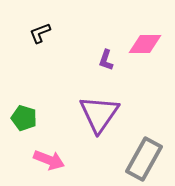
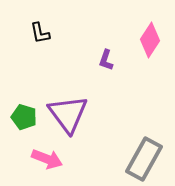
black L-shape: rotated 80 degrees counterclockwise
pink diamond: moved 5 px right, 4 px up; rotated 56 degrees counterclockwise
purple triangle: moved 31 px left; rotated 12 degrees counterclockwise
green pentagon: moved 1 px up
pink arrow: moved 2 px left, 1 px up
